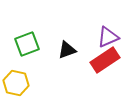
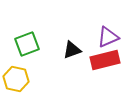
black triangle: moved 5 px right
red rectangle: rotated 20 degrees clockwise
yellow hexagon: moved 4 px up
